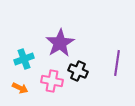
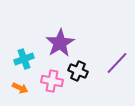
purple line: rotated 35 degrees clockwise
